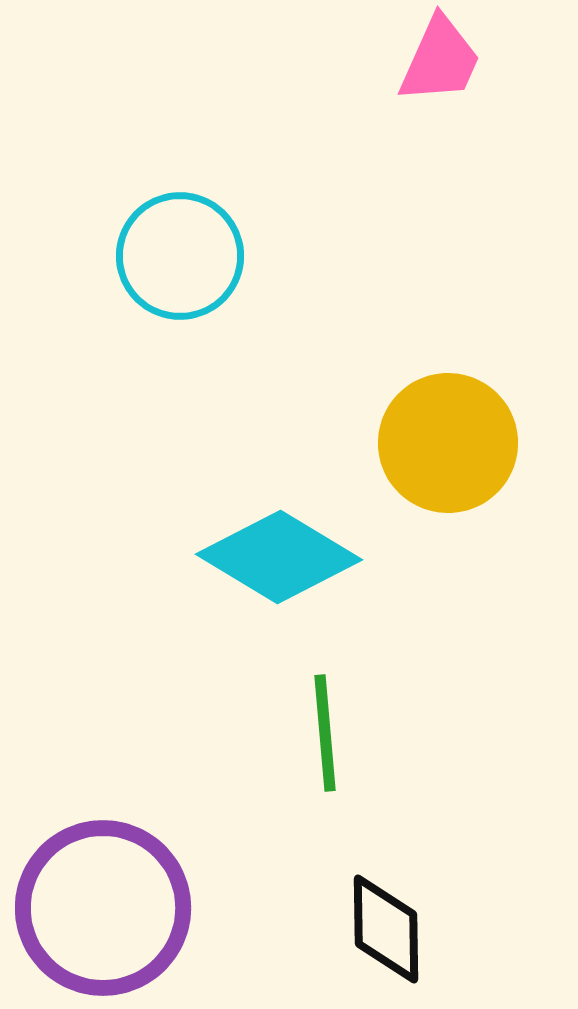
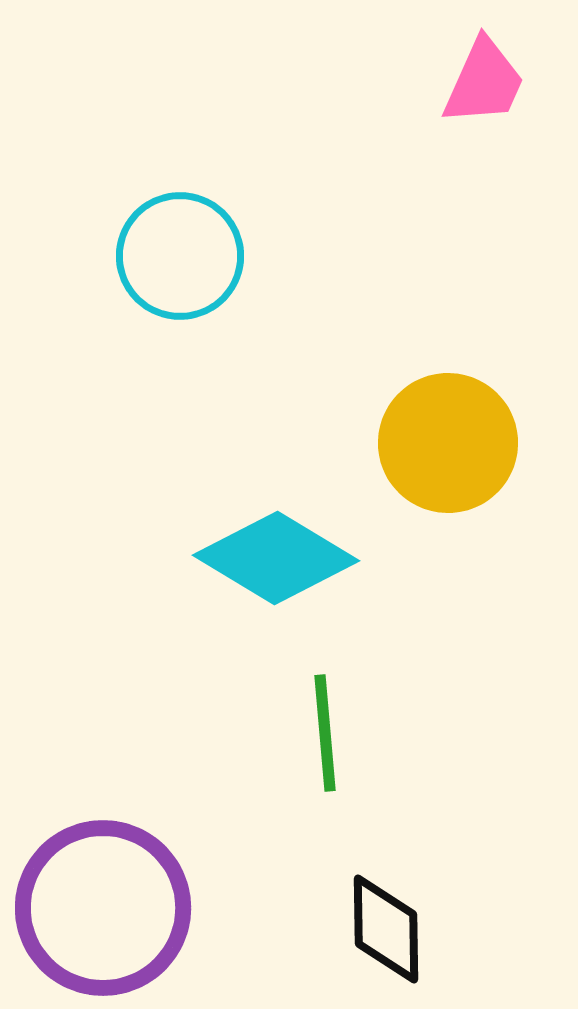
pink trapezoid: moved 44 px right, 22 px down
cyan diamond: moved 3 px left, 1 px down
